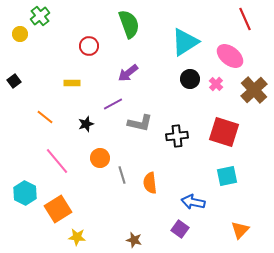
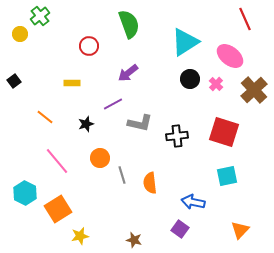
yellow star: moved 3 px right, 1 px up; rotated 18 degrees counterclockwise
